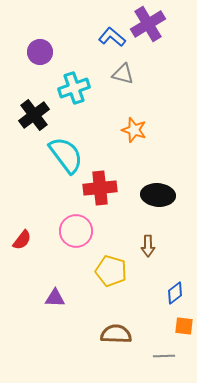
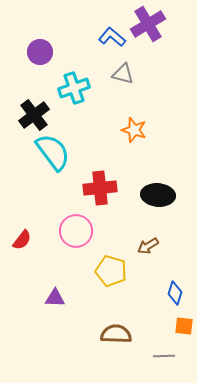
cyan semicircle: moved 13 px left, 3 px up
brown arrow: rotated 60 degrees clockwise
blue diamond: rotated 35 degrees counterclockwise
